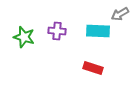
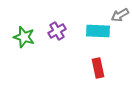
gray arrow: moved 1 px down
purple cross: rotated 36 degrees counterclockwise
red rectangle: moved 5 px right; rotated 60 degrees clockwise
